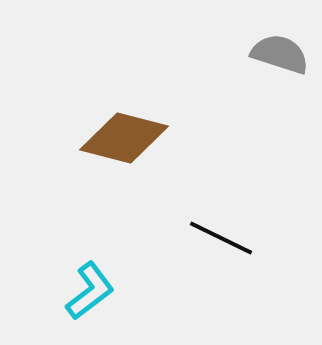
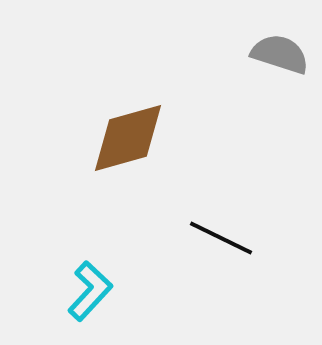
brown diamond: moved 4 px right; rotated 30 degrees counterclockwise
cyan L-shape: rotated 10 degrees counterclockwise
